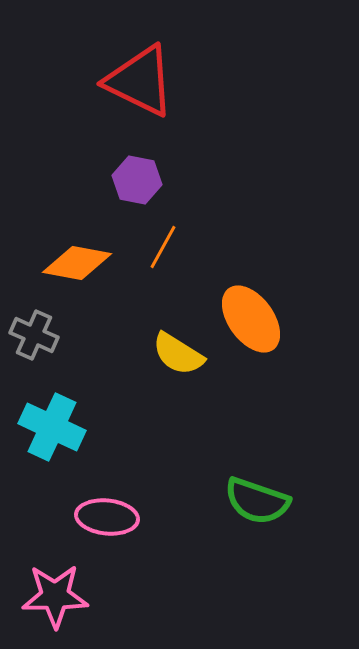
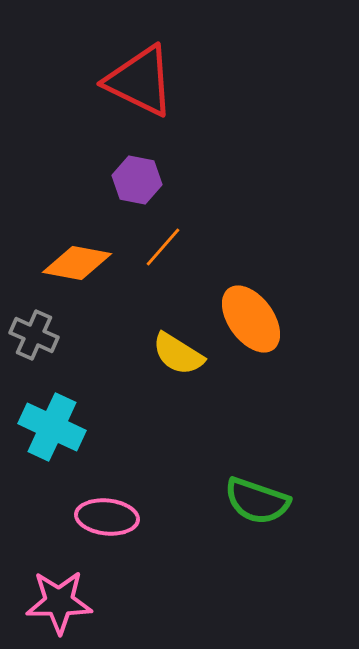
orange line: rotated 12 degrees clockwise
pink star: moved 4 px right, 6 px down
